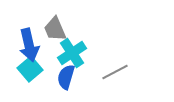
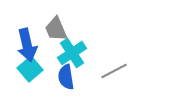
gray trapezoid: moved 1 px right
blue arrow: moved 2 px left
gray line: moved 1 px left, 1 px up
blue semicircle: rotated 25 degrees counterclockwise
